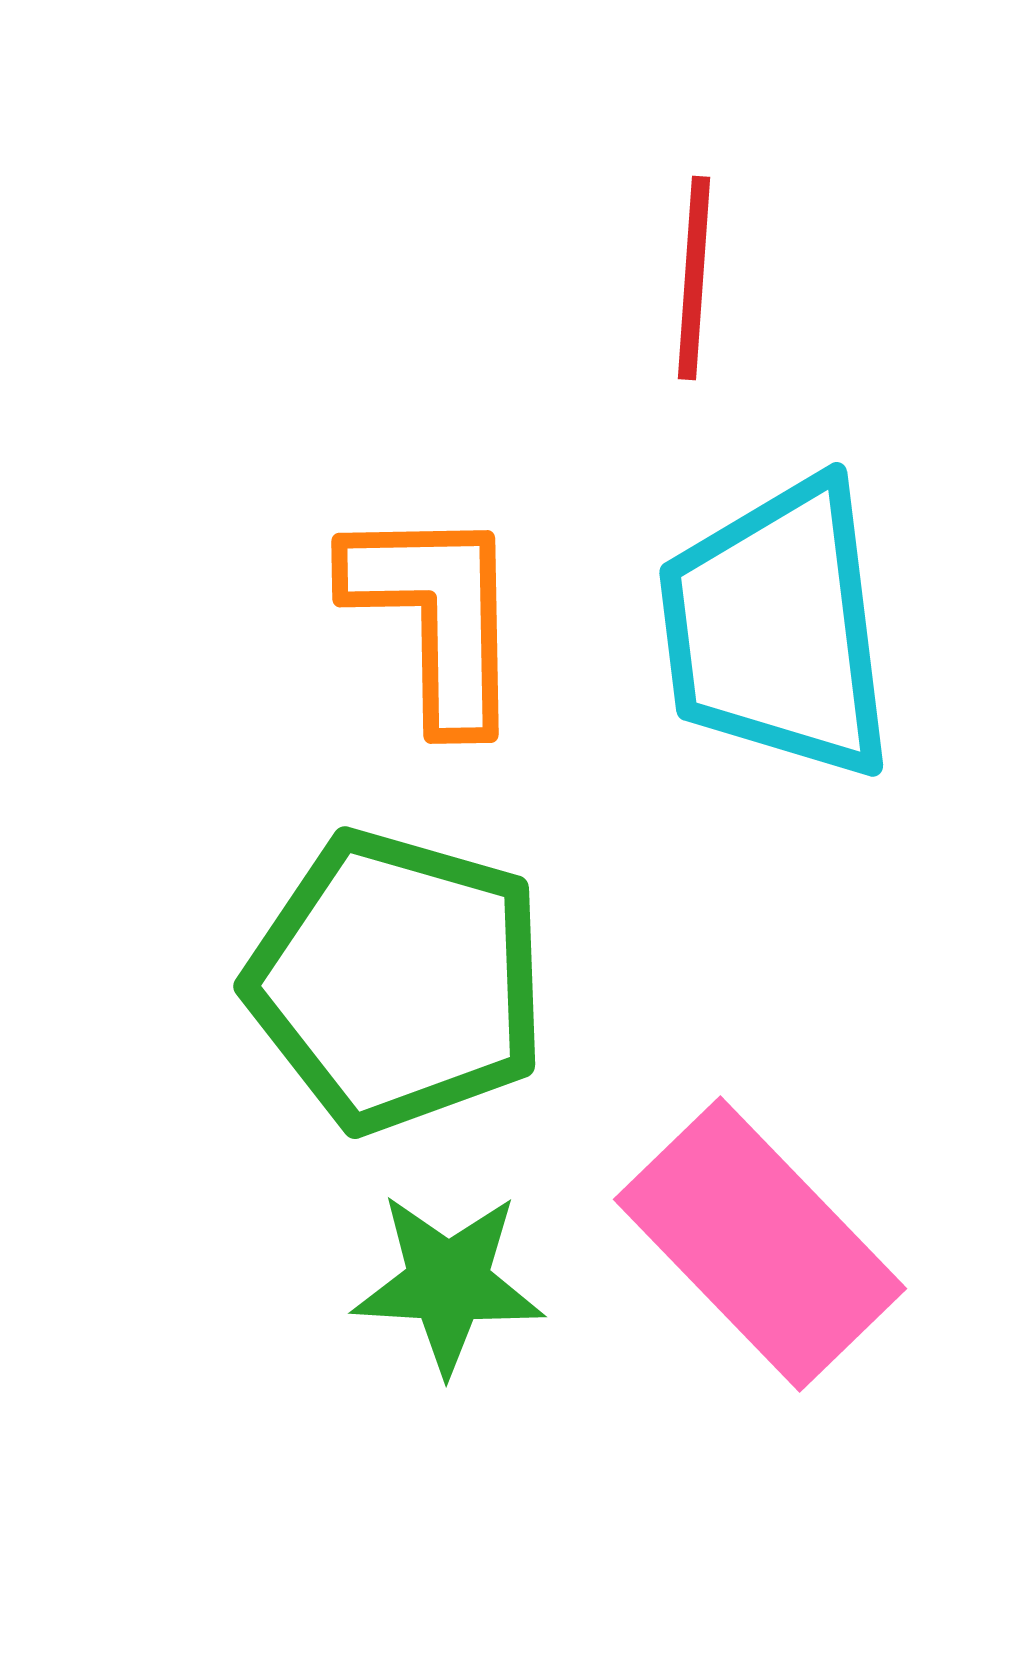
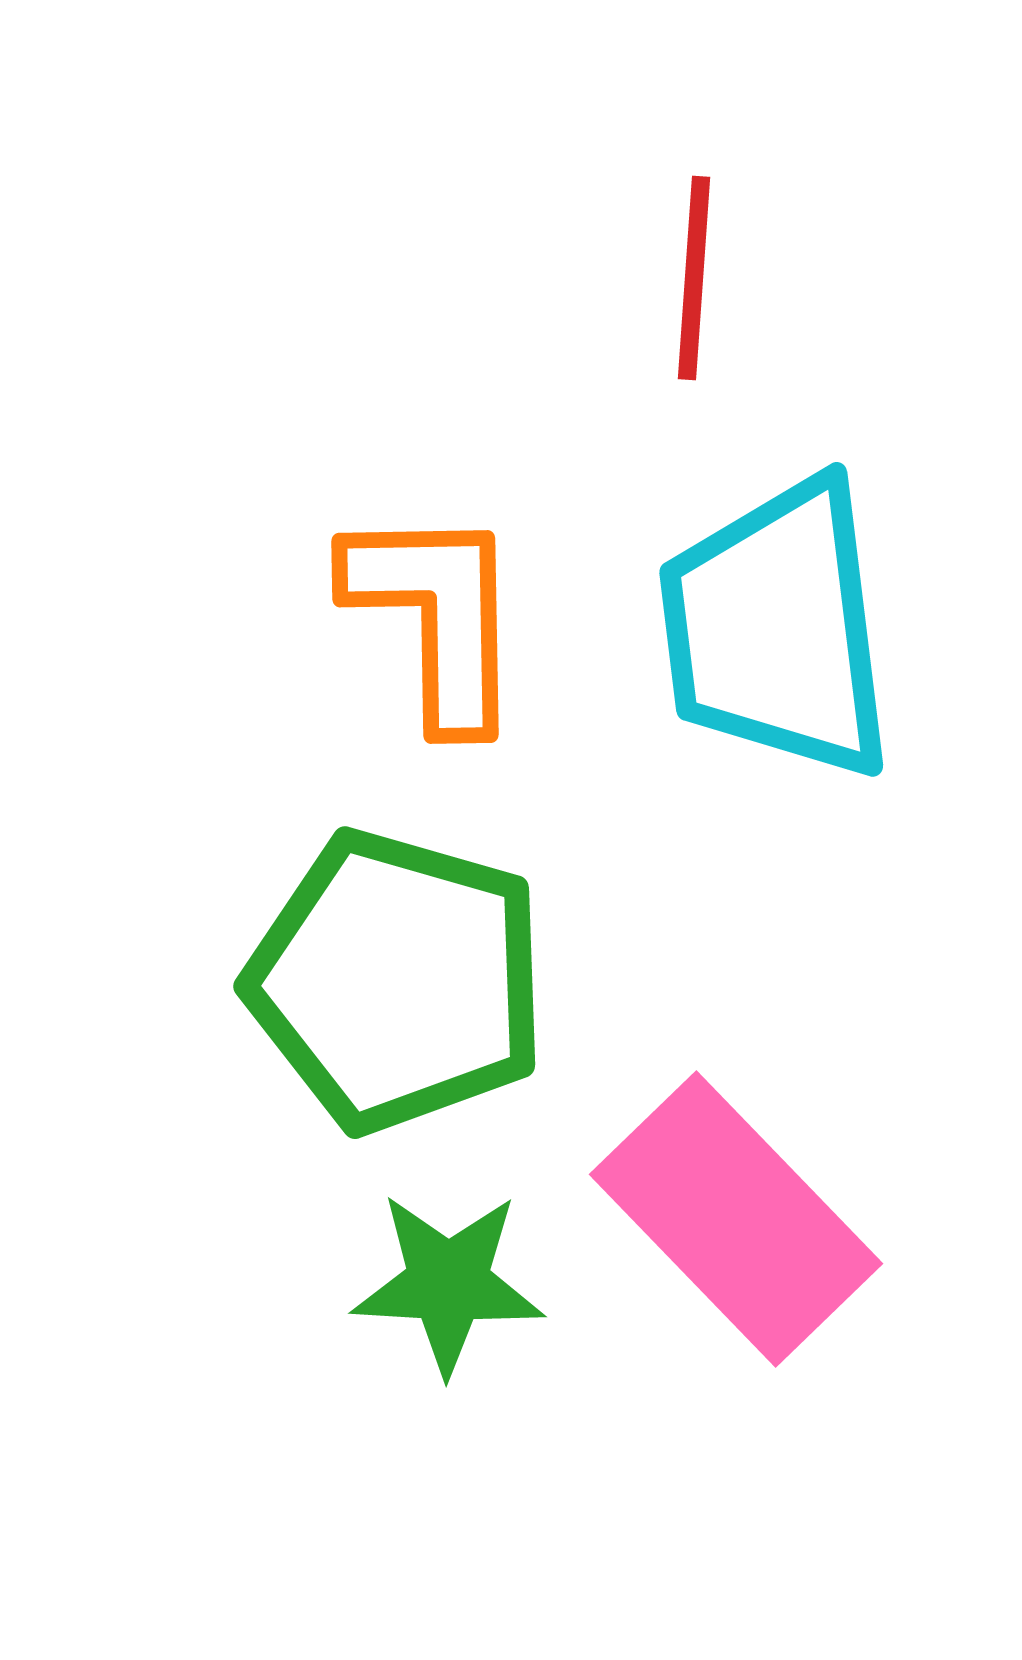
pink rectangle: moved 24 px left, 25 px up
